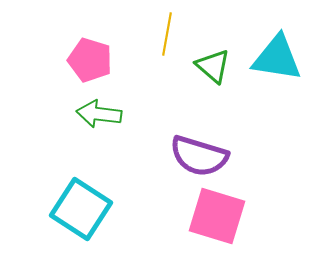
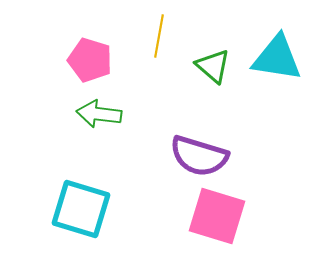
yellow line: moved 8 px left, 2 px down
cyan square: rotated 16 degrees counterclockwise
